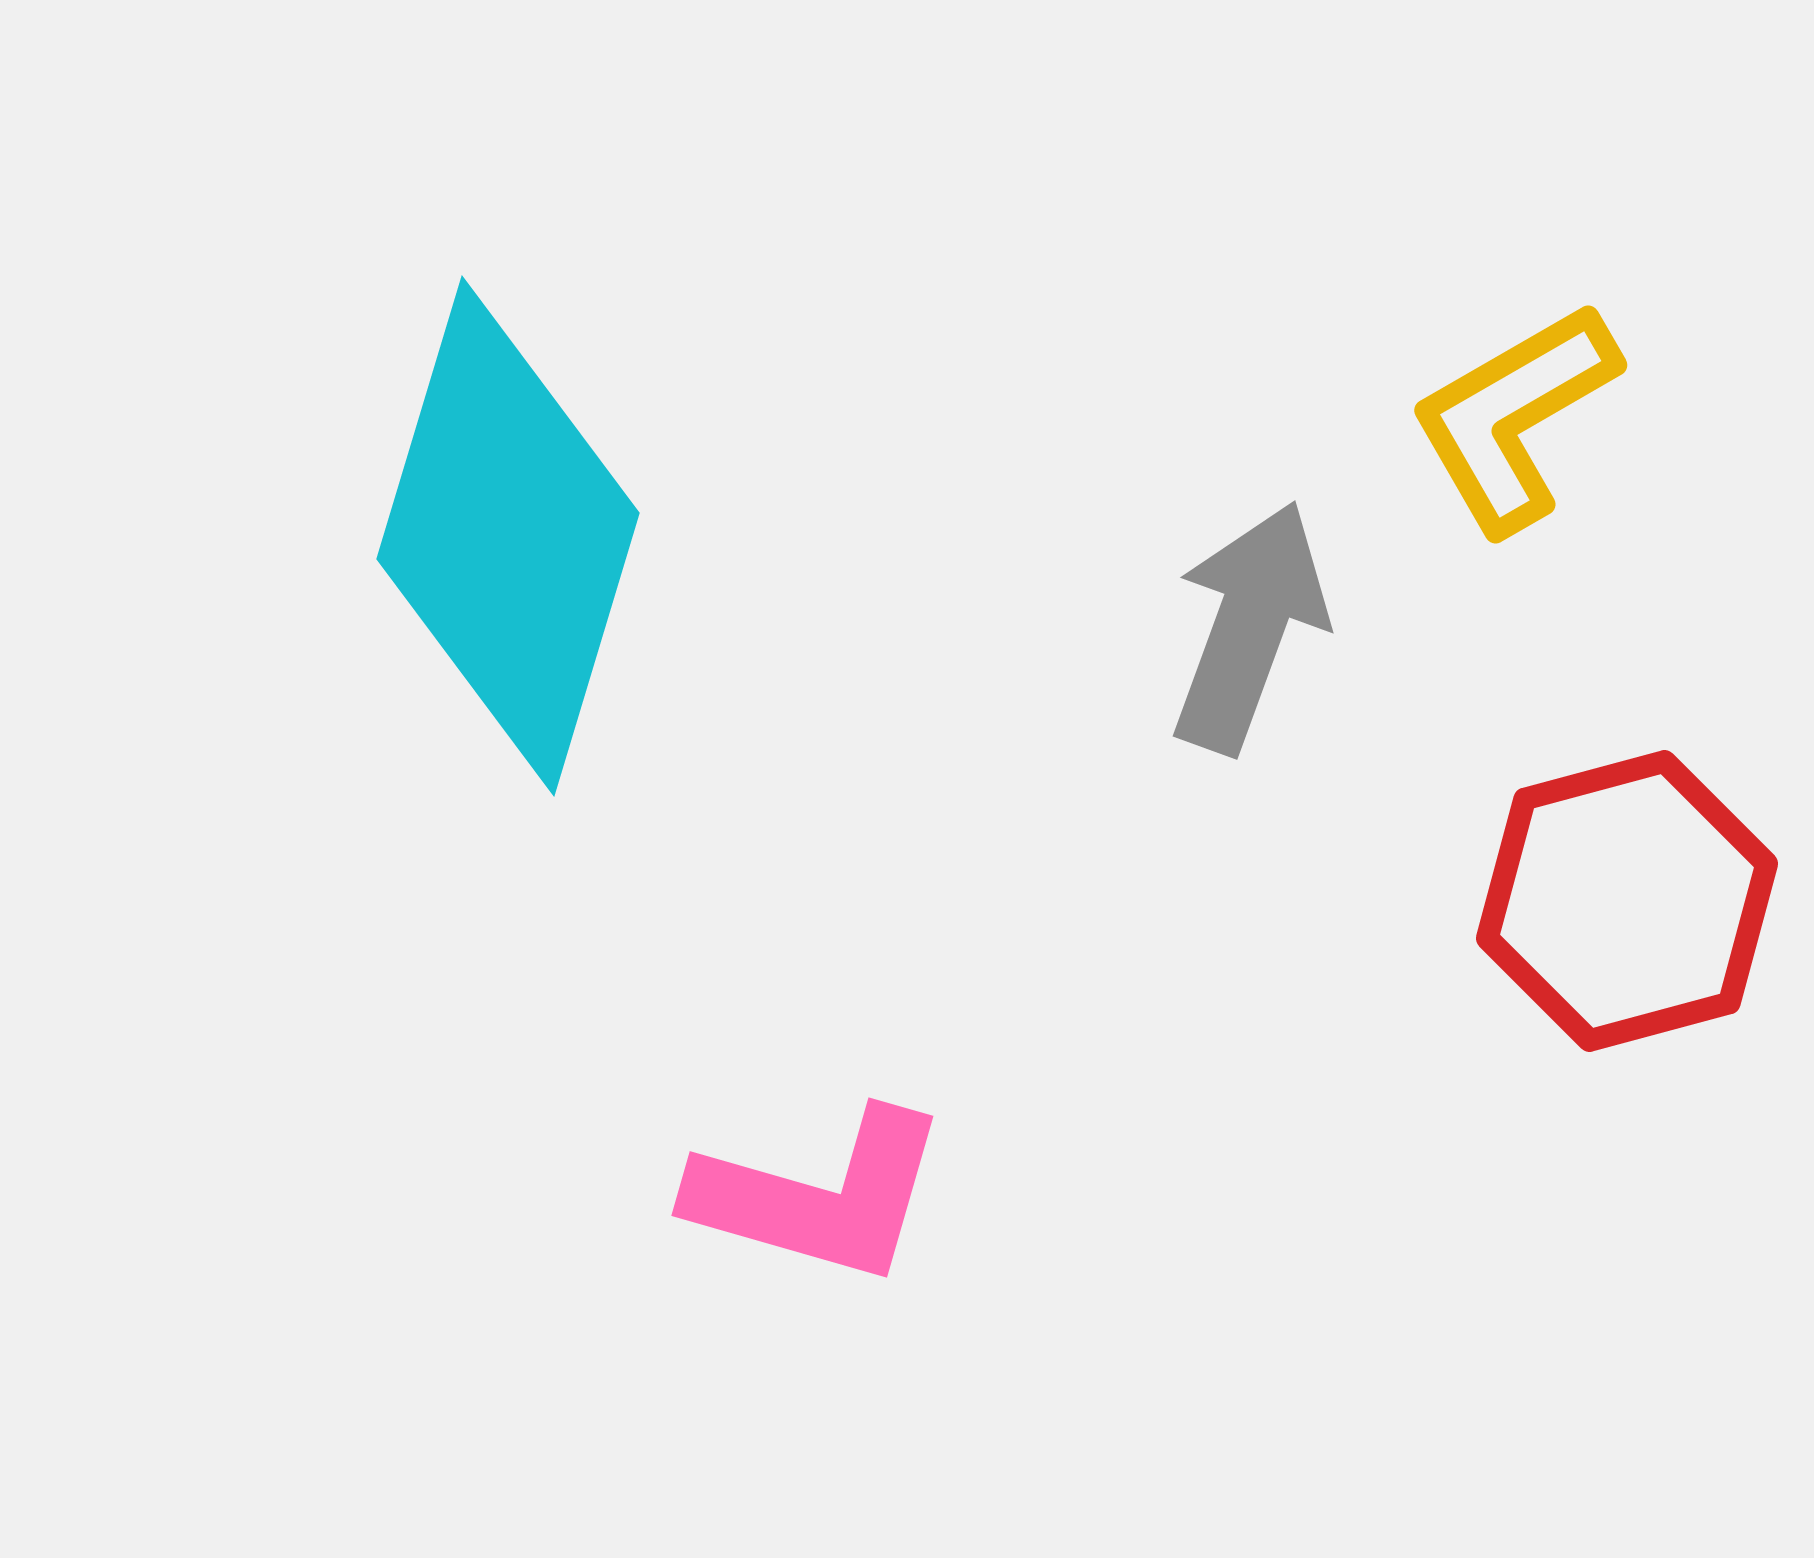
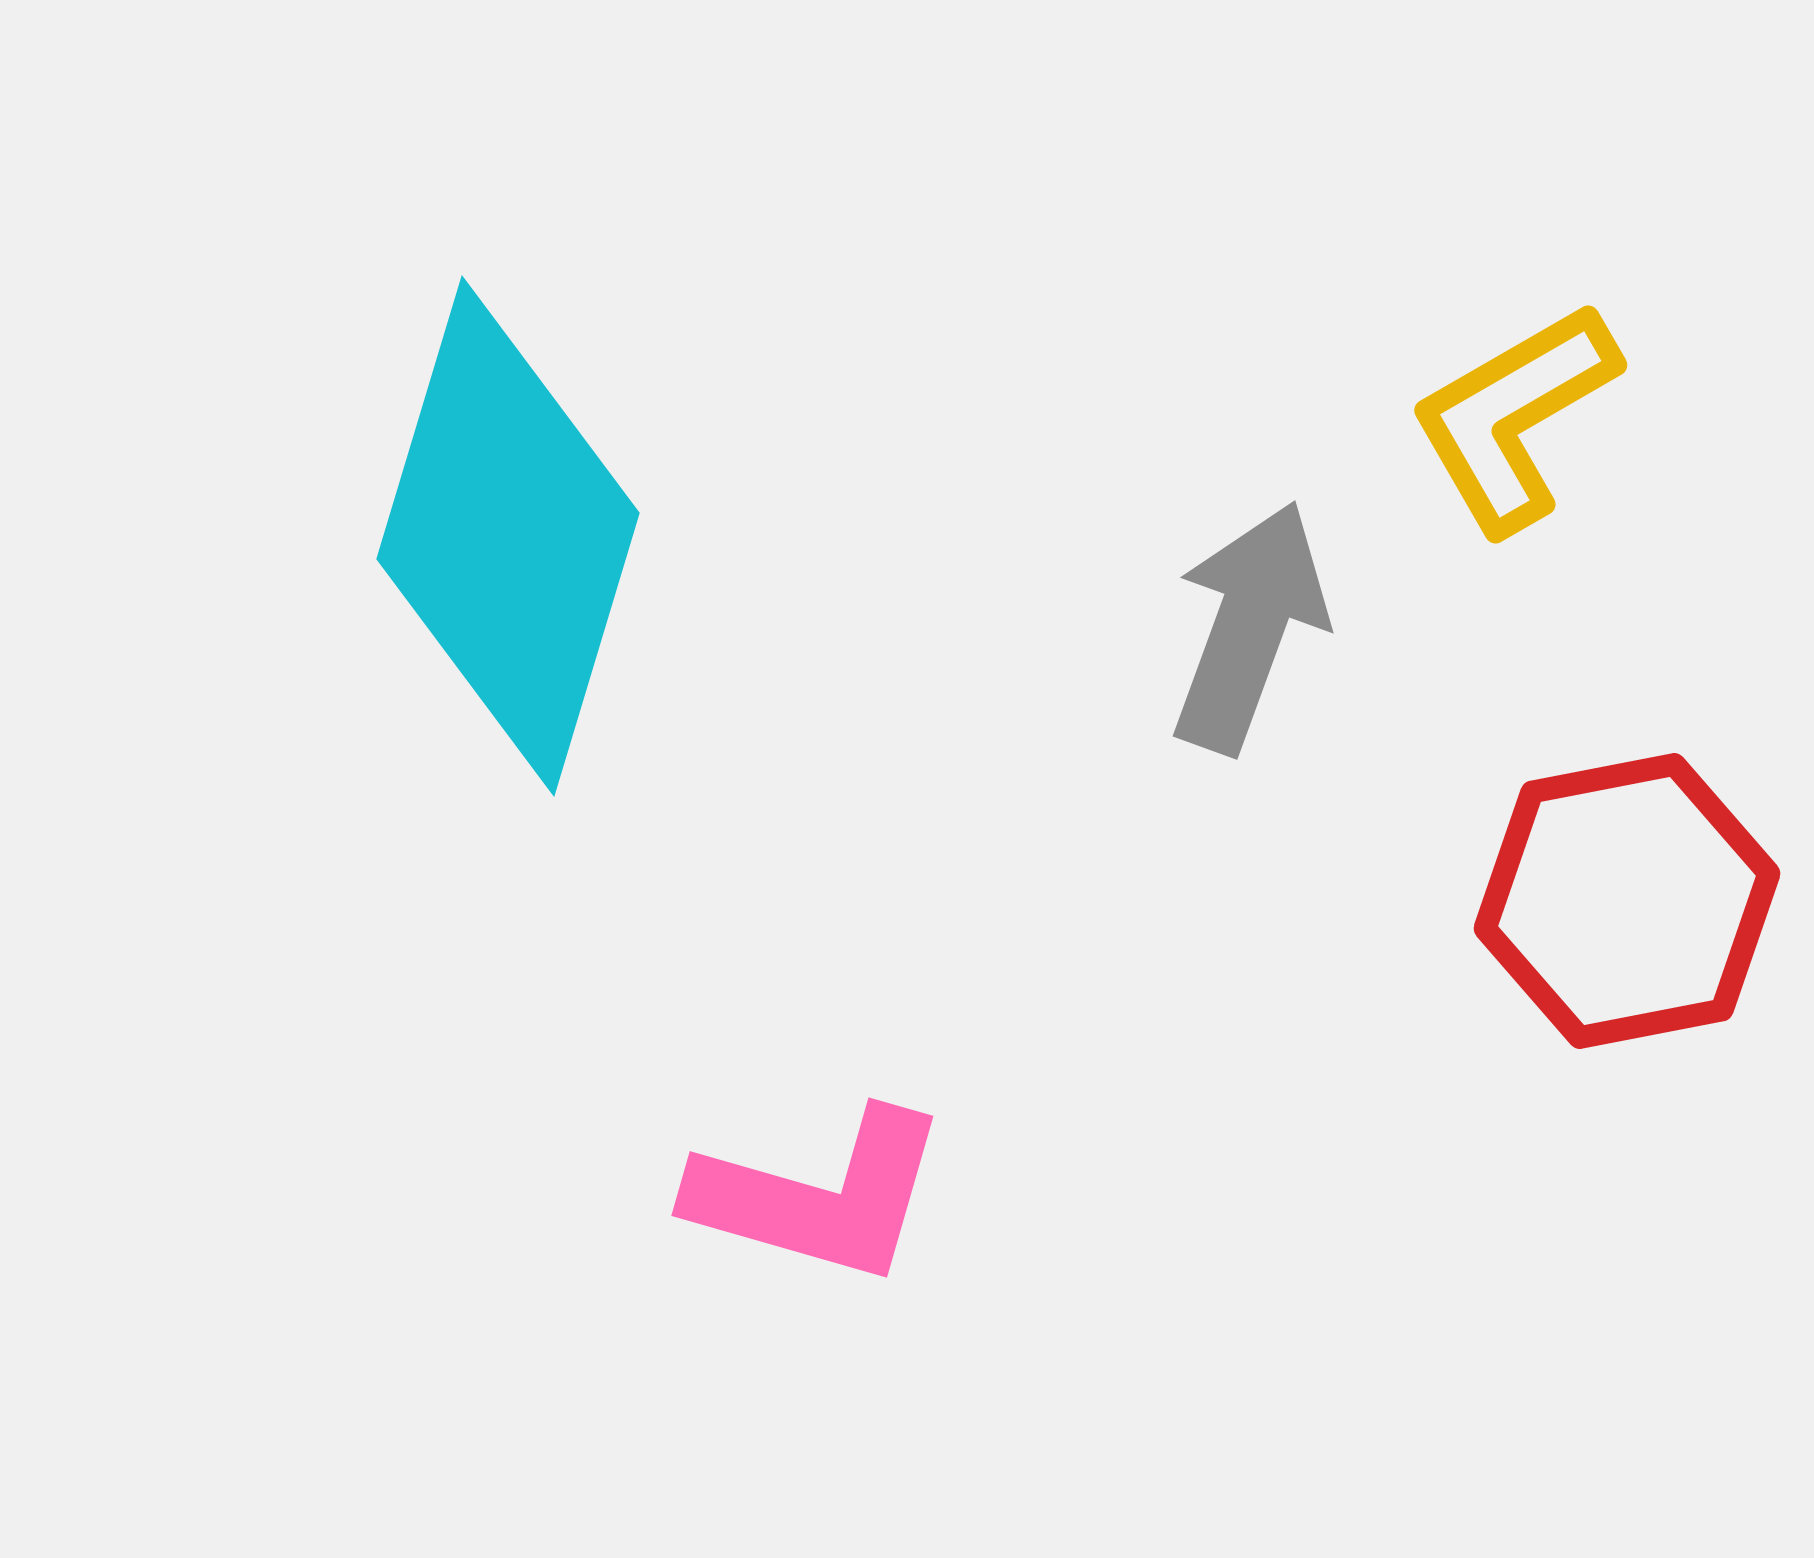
red hexagon: rotated 4 degrees clockwise
